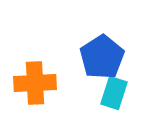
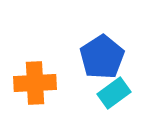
cyan rectangle: rotated 36 degrees clockwise
